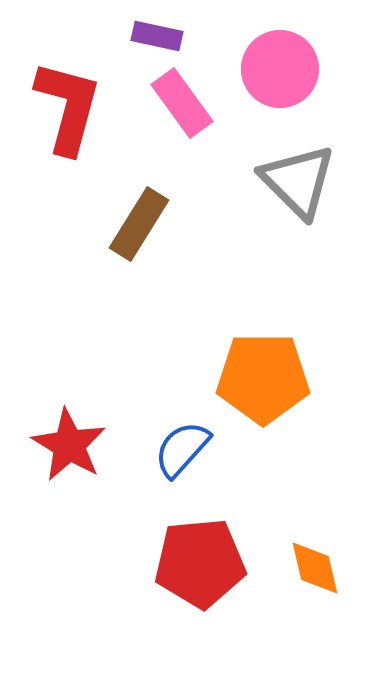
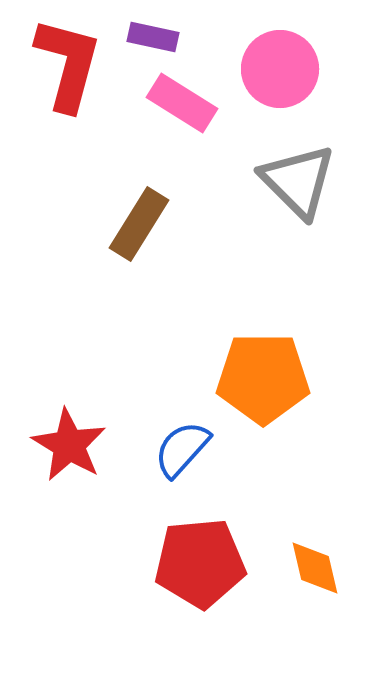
purple rectangle: moved 4 px left, 1 px down
pink rectangle: rotated 22 degrees counterclockwise
red L-shape: moved 43 px up
